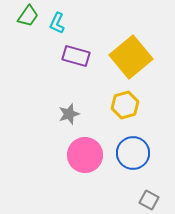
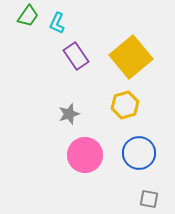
purple rectangle: rotated 40 degrees clockwise
blue circle: moved 6 px right
gray square: moved 1 px up; rotated 18 degrees counterclockwise
